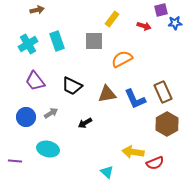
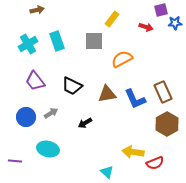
red arrow: moved 2 px right, 1 px down
